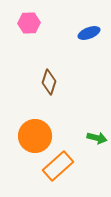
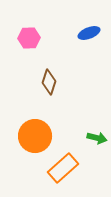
pink hexagon: moved 15 px down
orange rectangle: moved 5 px right, 2 px down
